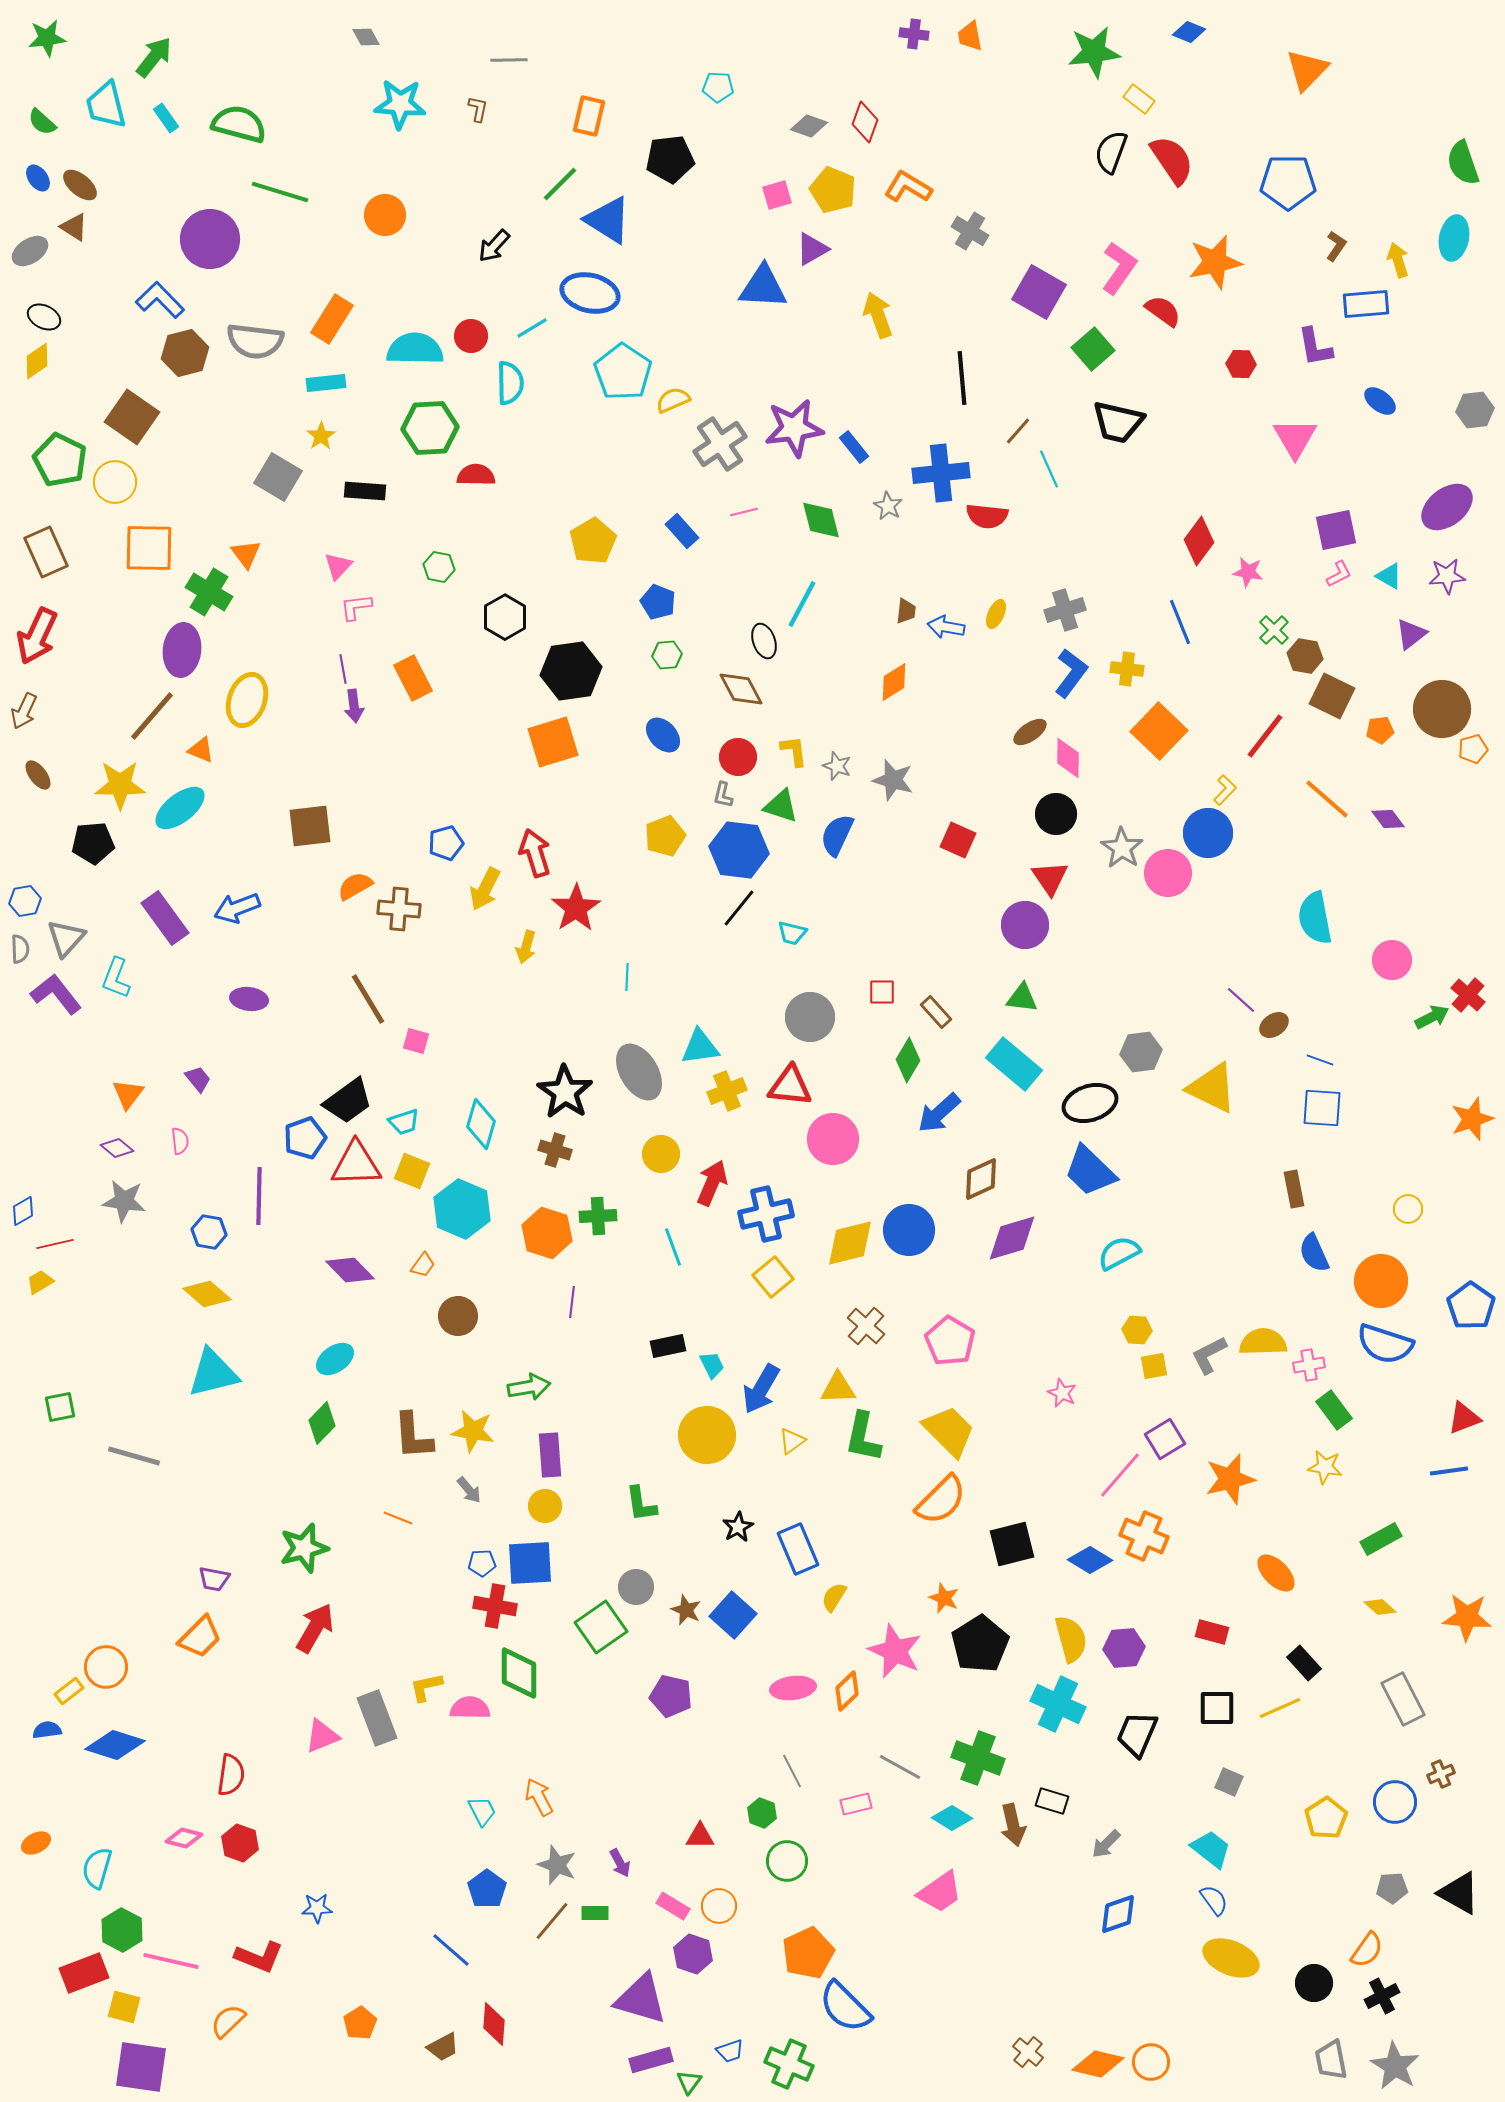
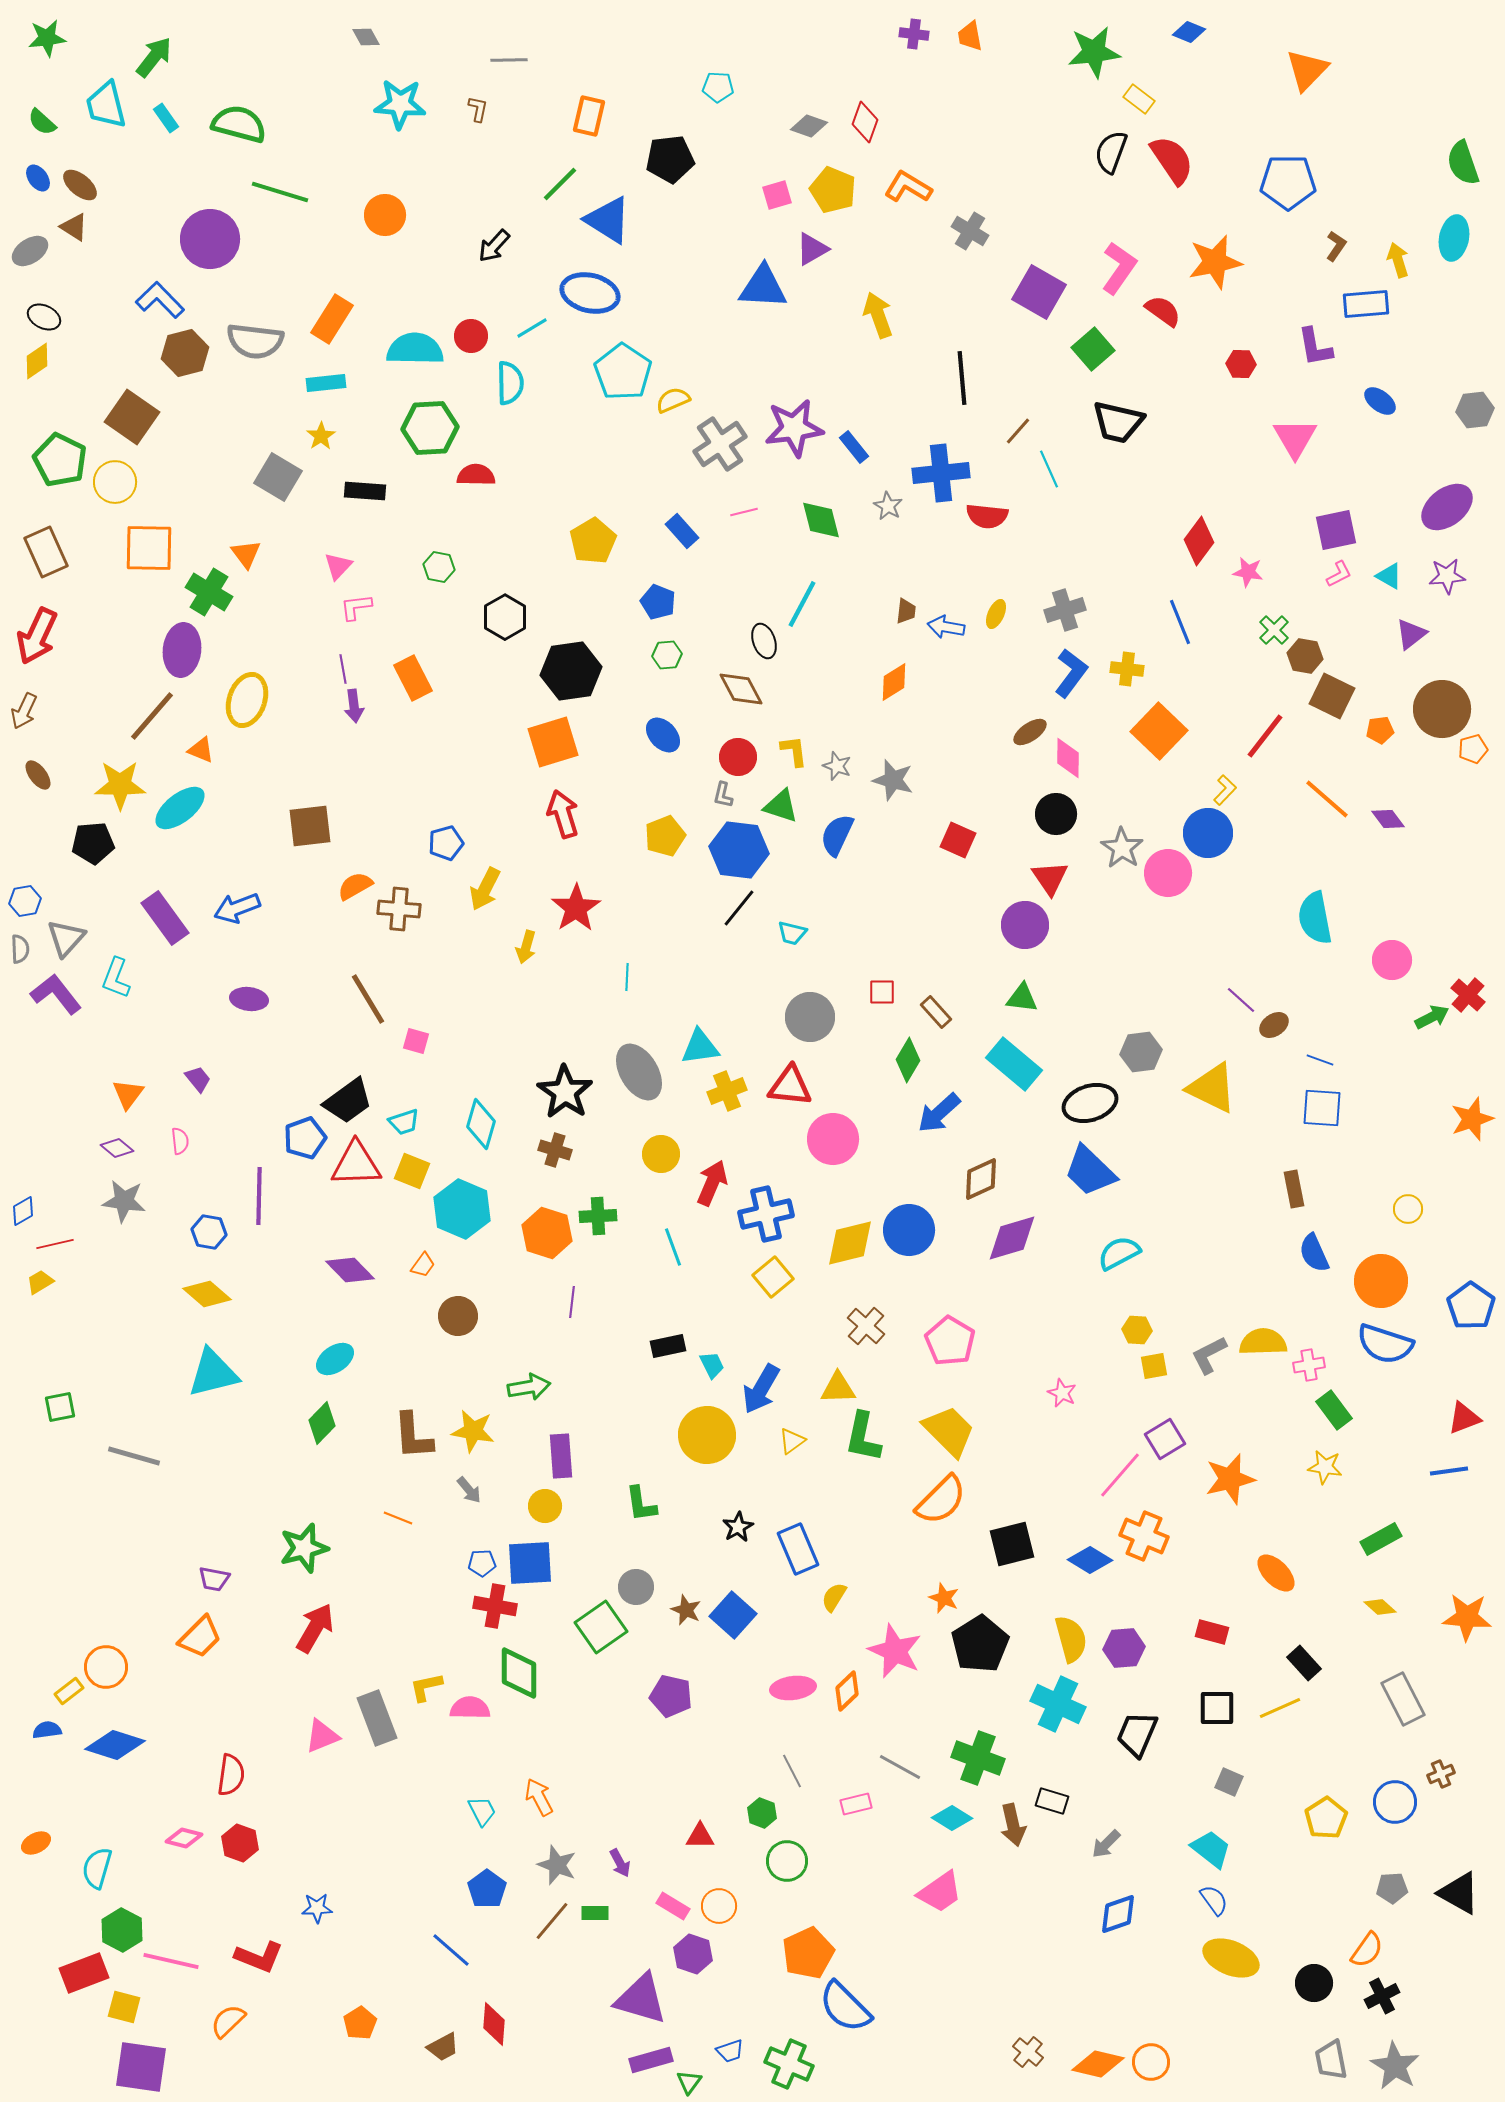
red arrow at (535, 853): moved 28 px right, 39 px up
purple rectangle at (550, 1455): moved 11 px right, 1 px down
